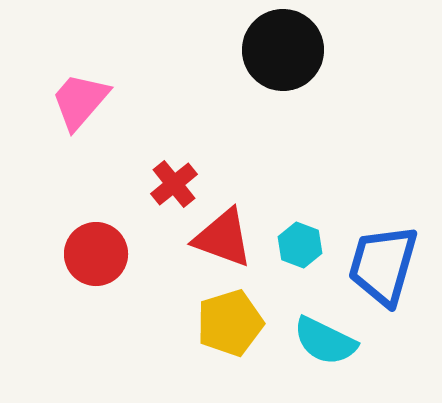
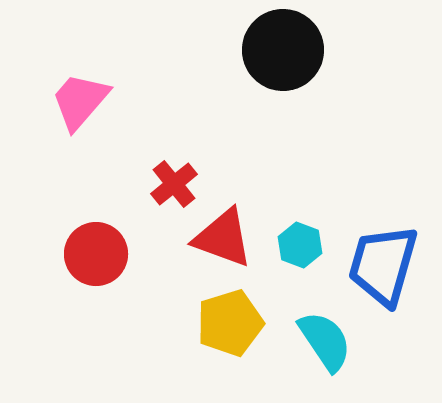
cyan semicircle: rotated 150 degrees counterclockwise
